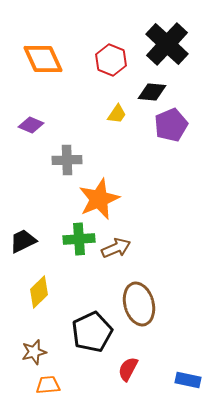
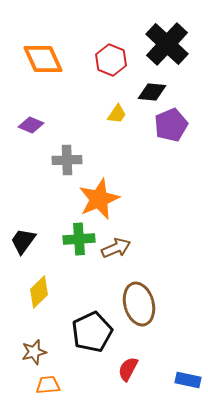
black trapezoid: rotated 28 degrees counterclockwise
